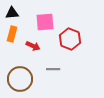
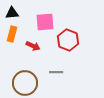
red hexagon: moved 2 px left, 1 px down
gray line: moved 3 px right, 3 px down
brown circle: moved 5 px right, 4 px down
